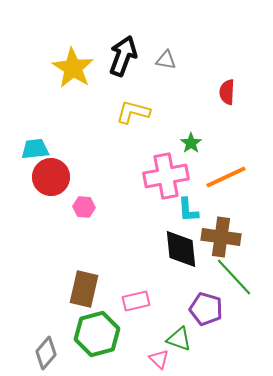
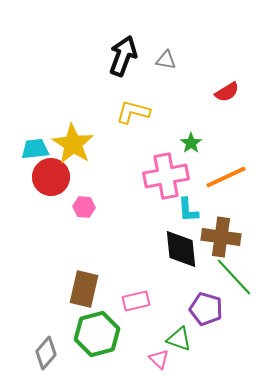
yellow star: moved 76 px down
red semicircle: rotated 125 degrees counterclockwise
